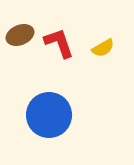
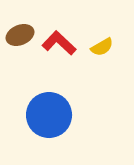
red L-shape: rotated 28 degrees counterclockwise
yellow semicircle: moved 1 px left, 1 px up
